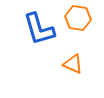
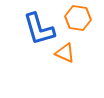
orange triangle: moved 8 px left, 11 px up
